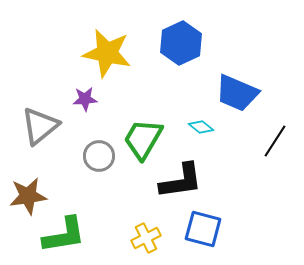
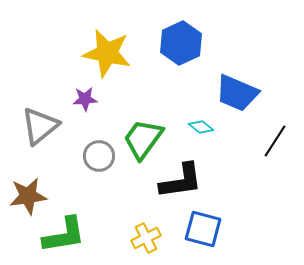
green trapezoid: rotated 6 degrees clockwise
